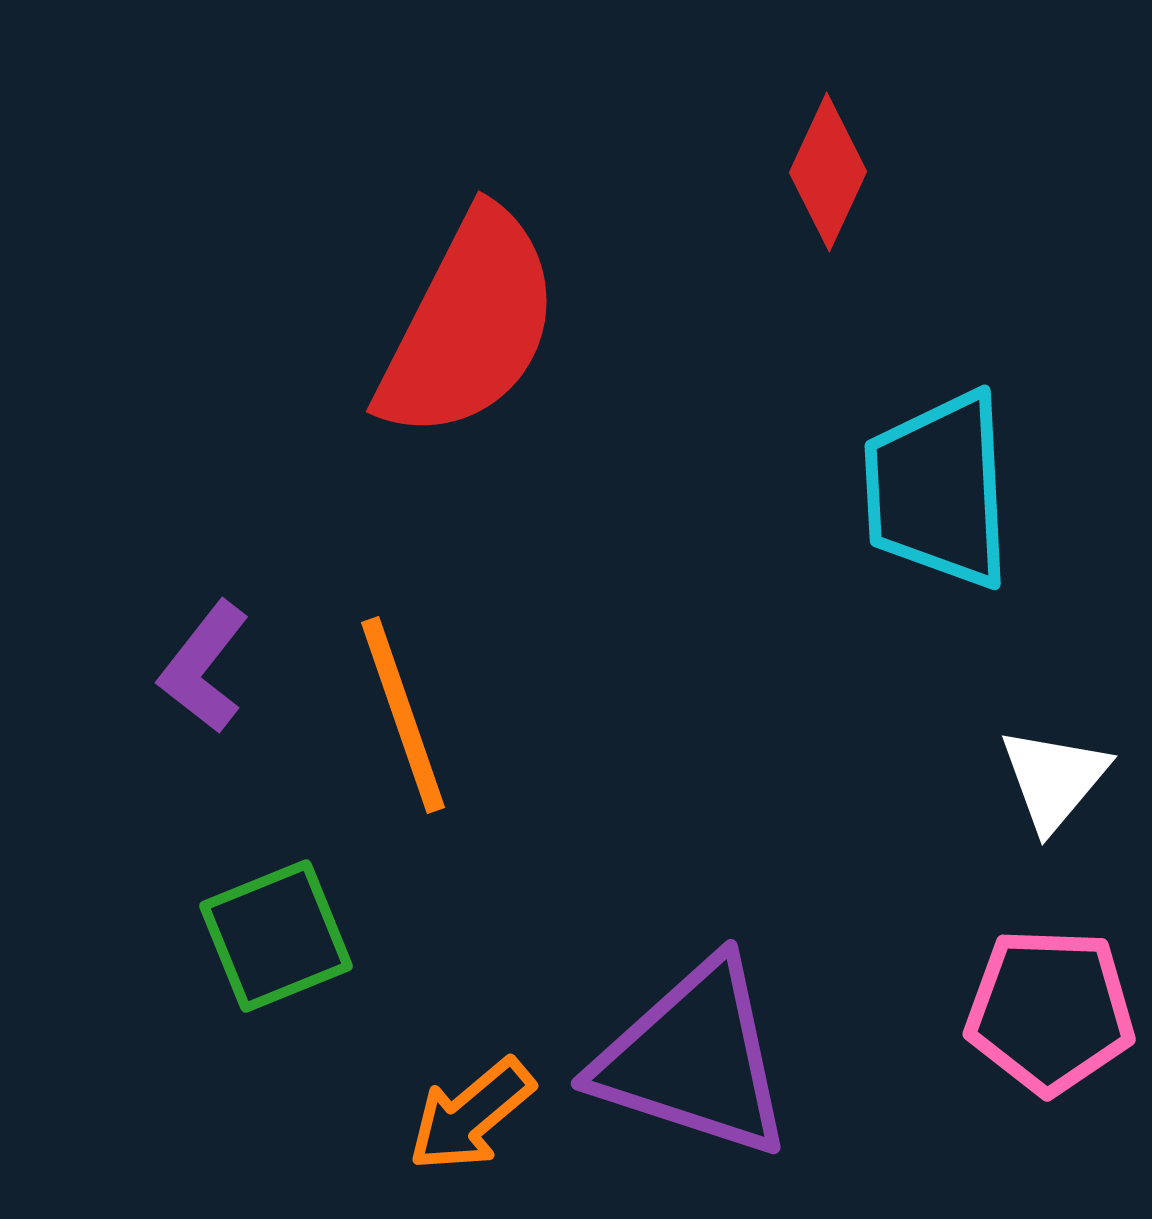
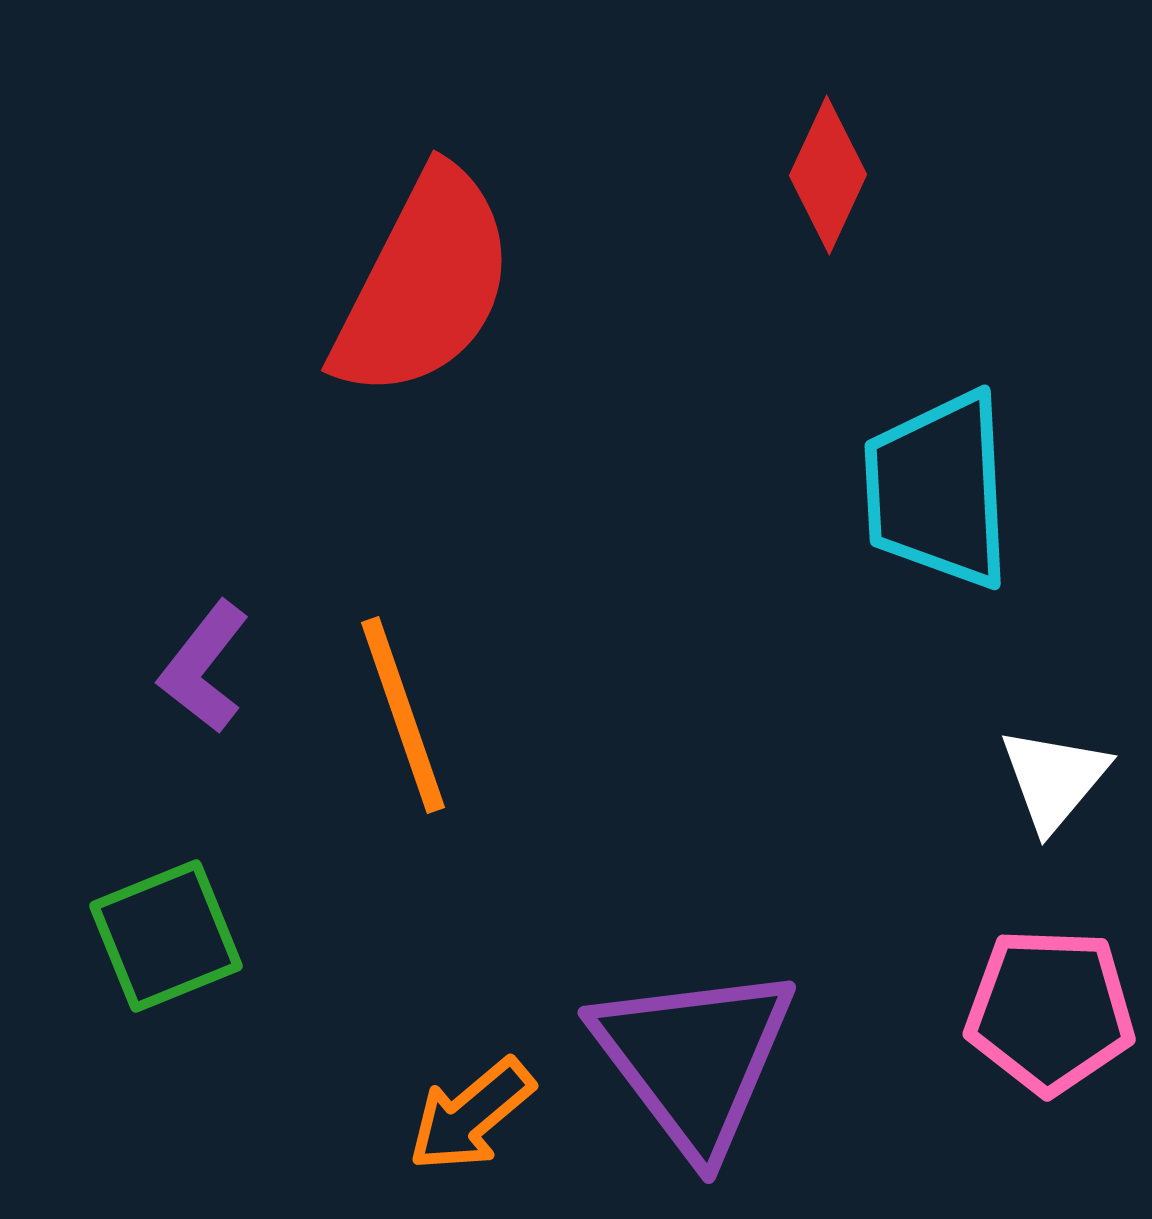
red diamond: moved 3 px down
red semicircle: moved 45 px left, 41 px up
green square: moved 110 px left
purple triangle: rotated 35 degrees clockwise
